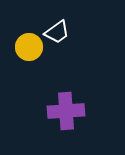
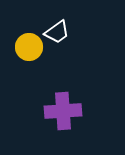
purple cross: moved 3 px left
